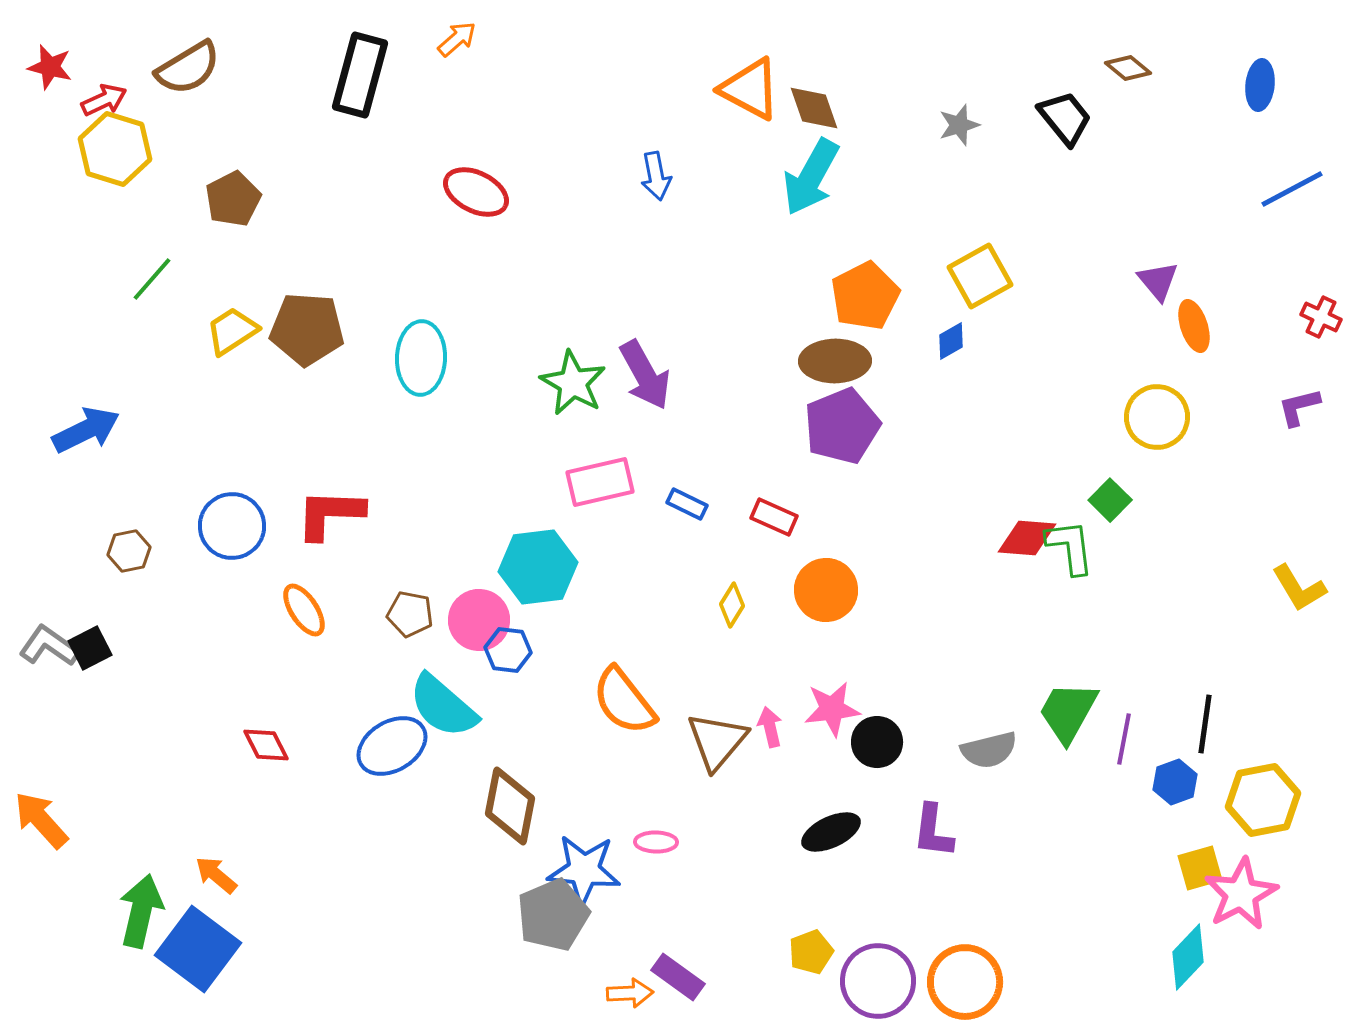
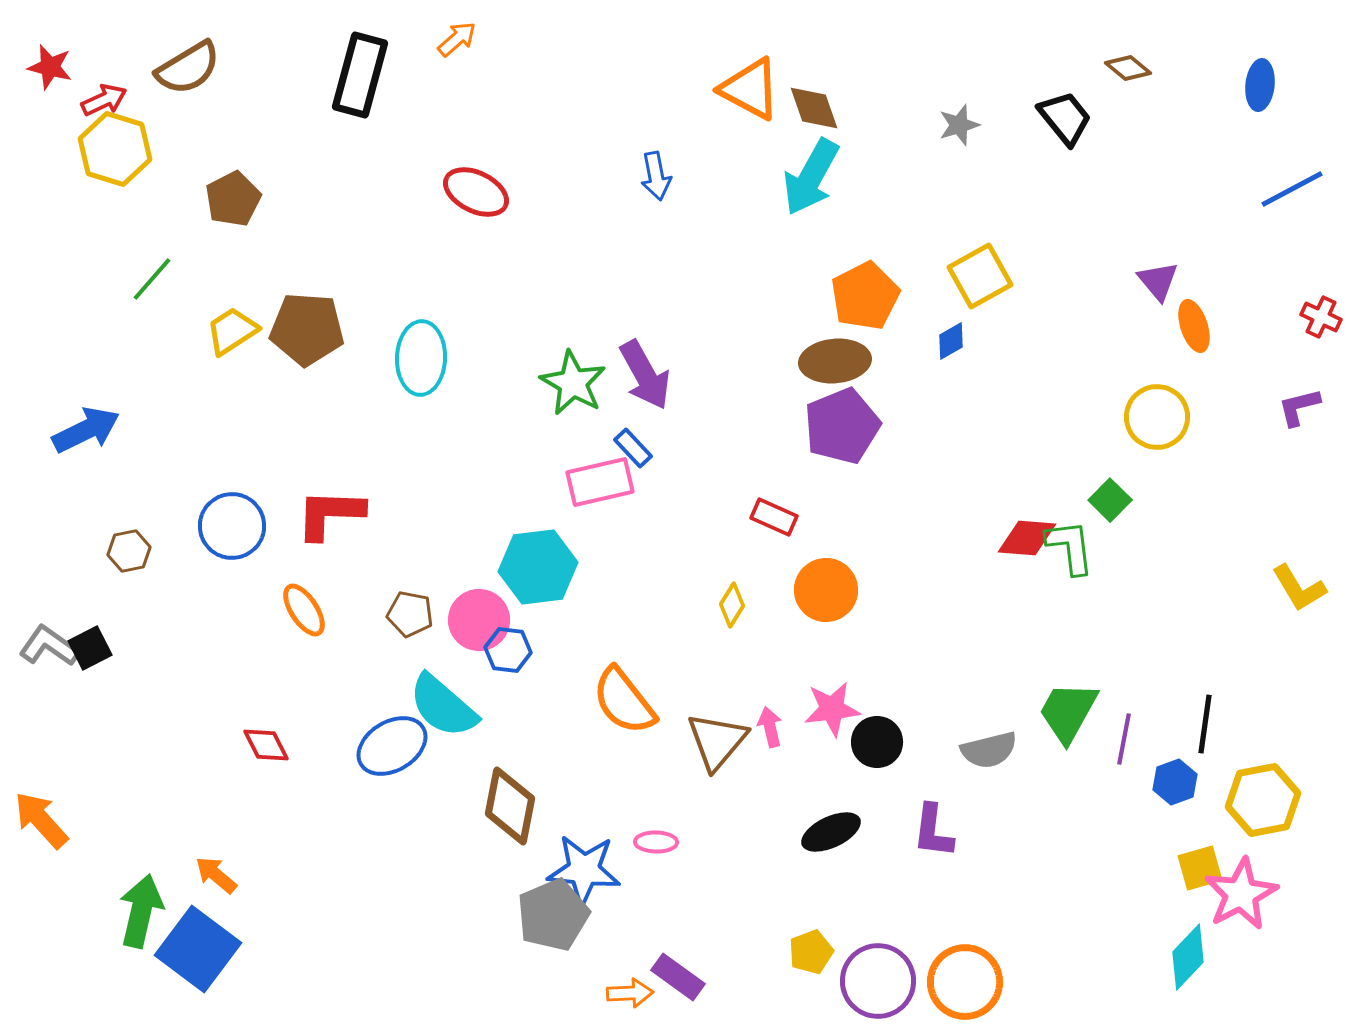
brown ellipse at (835, 361): rotated 4 degrees counterclockwise
blue rectangle at (687, 504): moved 54 px left, 56 px up; rotated 21 degrees clockwise
